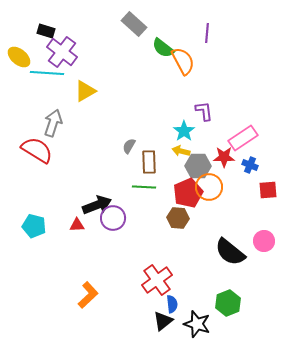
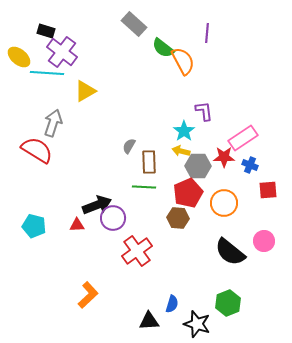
orange circle: moved 15 px right, 16 px down
red cross: moved 20 px left, 29 px up
blue semicircle: rotated 24 degrees clockwise
black triangle: moved 14 px left; rotated 35 degrees clockwise
